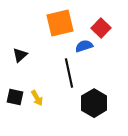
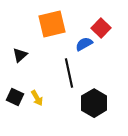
orange square: moved 8 px left, 1 px down
blue semicircle: moved 2 px up; rotated 12 degrees counterclockwise
black square: rotated 12 degrees clockwise
